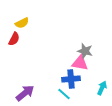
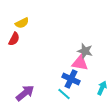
blue cross: rotated 30 degrees clockwise
